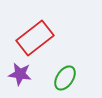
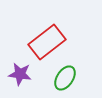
red rectangle: moved 12 px right, 4 px down
